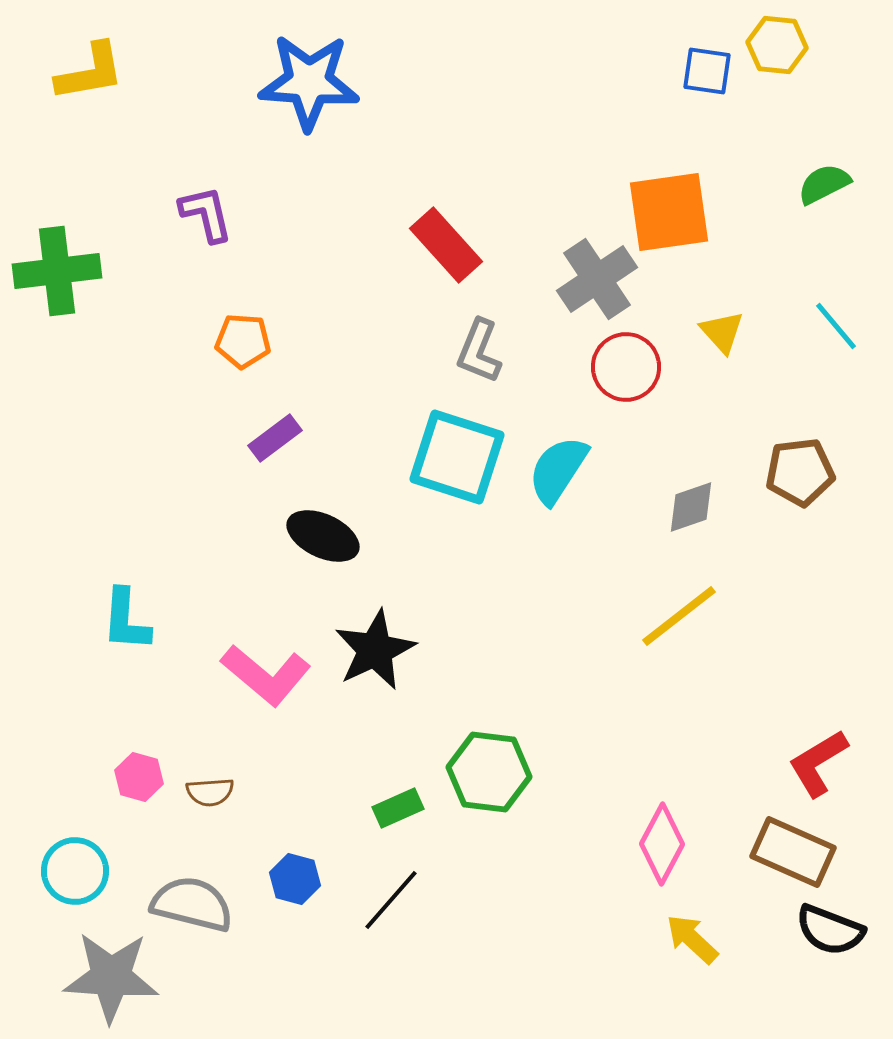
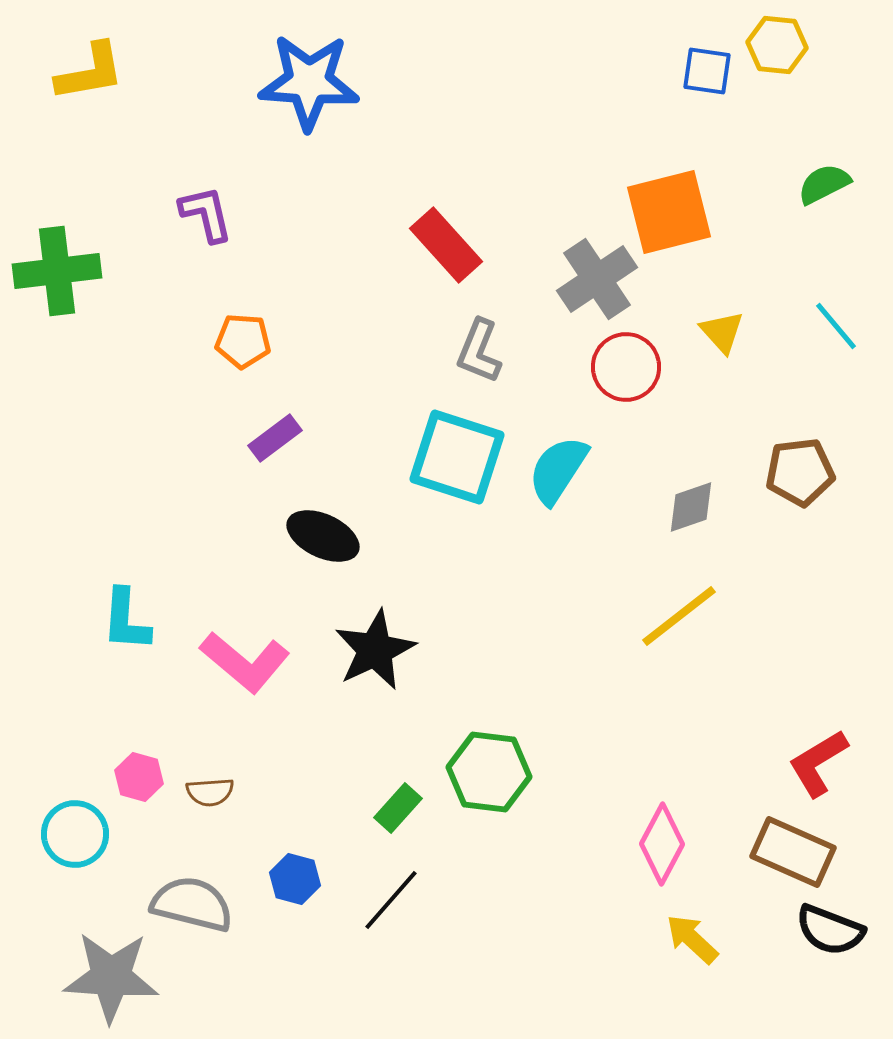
orange square: rotated 6 degrees counterclockwise
pink L-shape: moved 21 px left, 13 px up
green rectangle: rotated 24 degrees counterclockwise
cyan circle: moved 37 px up
